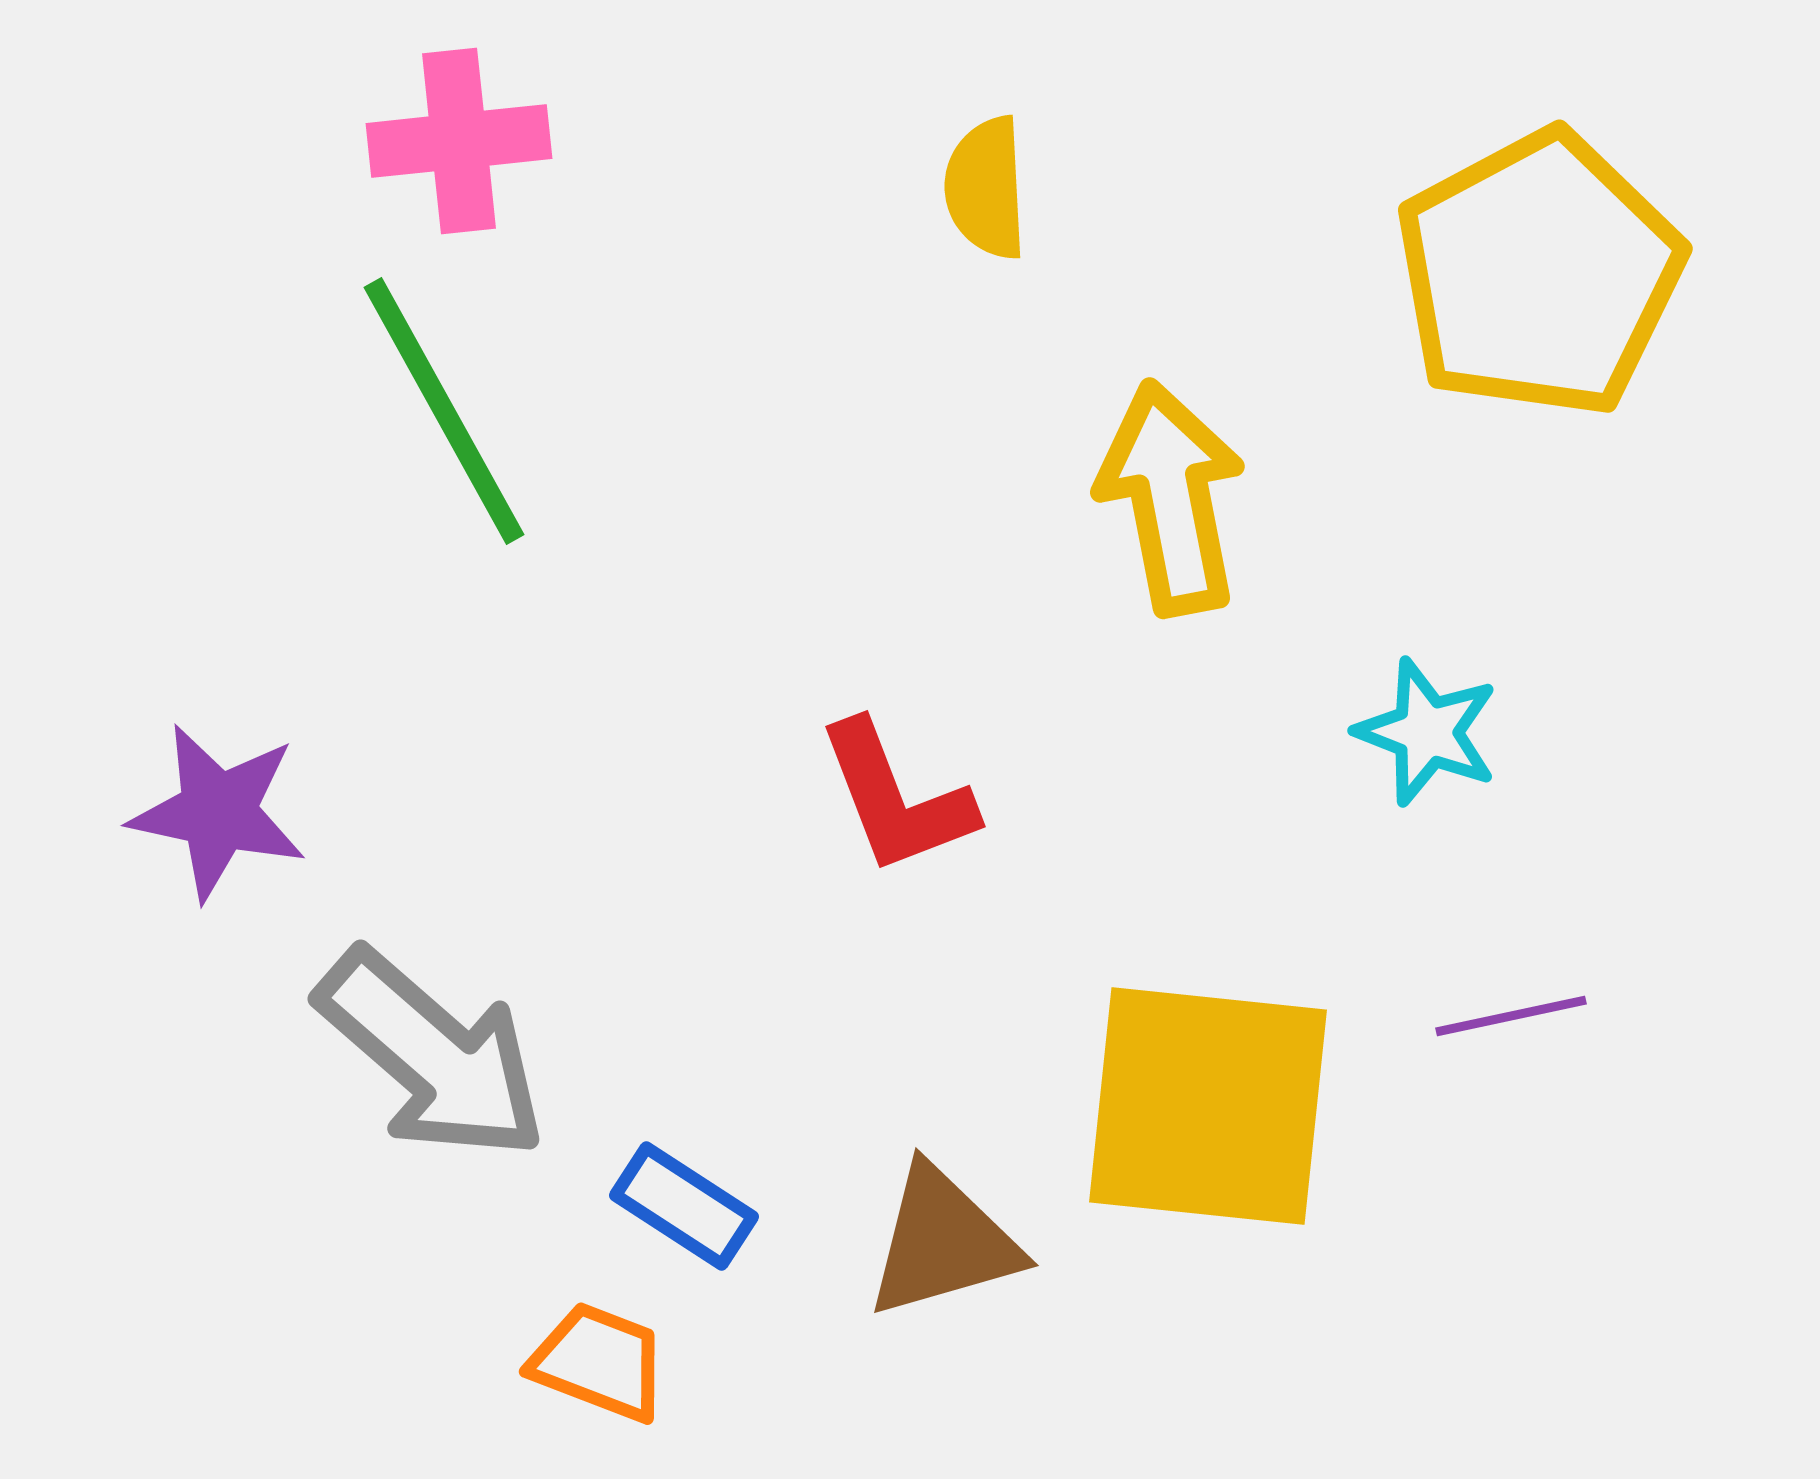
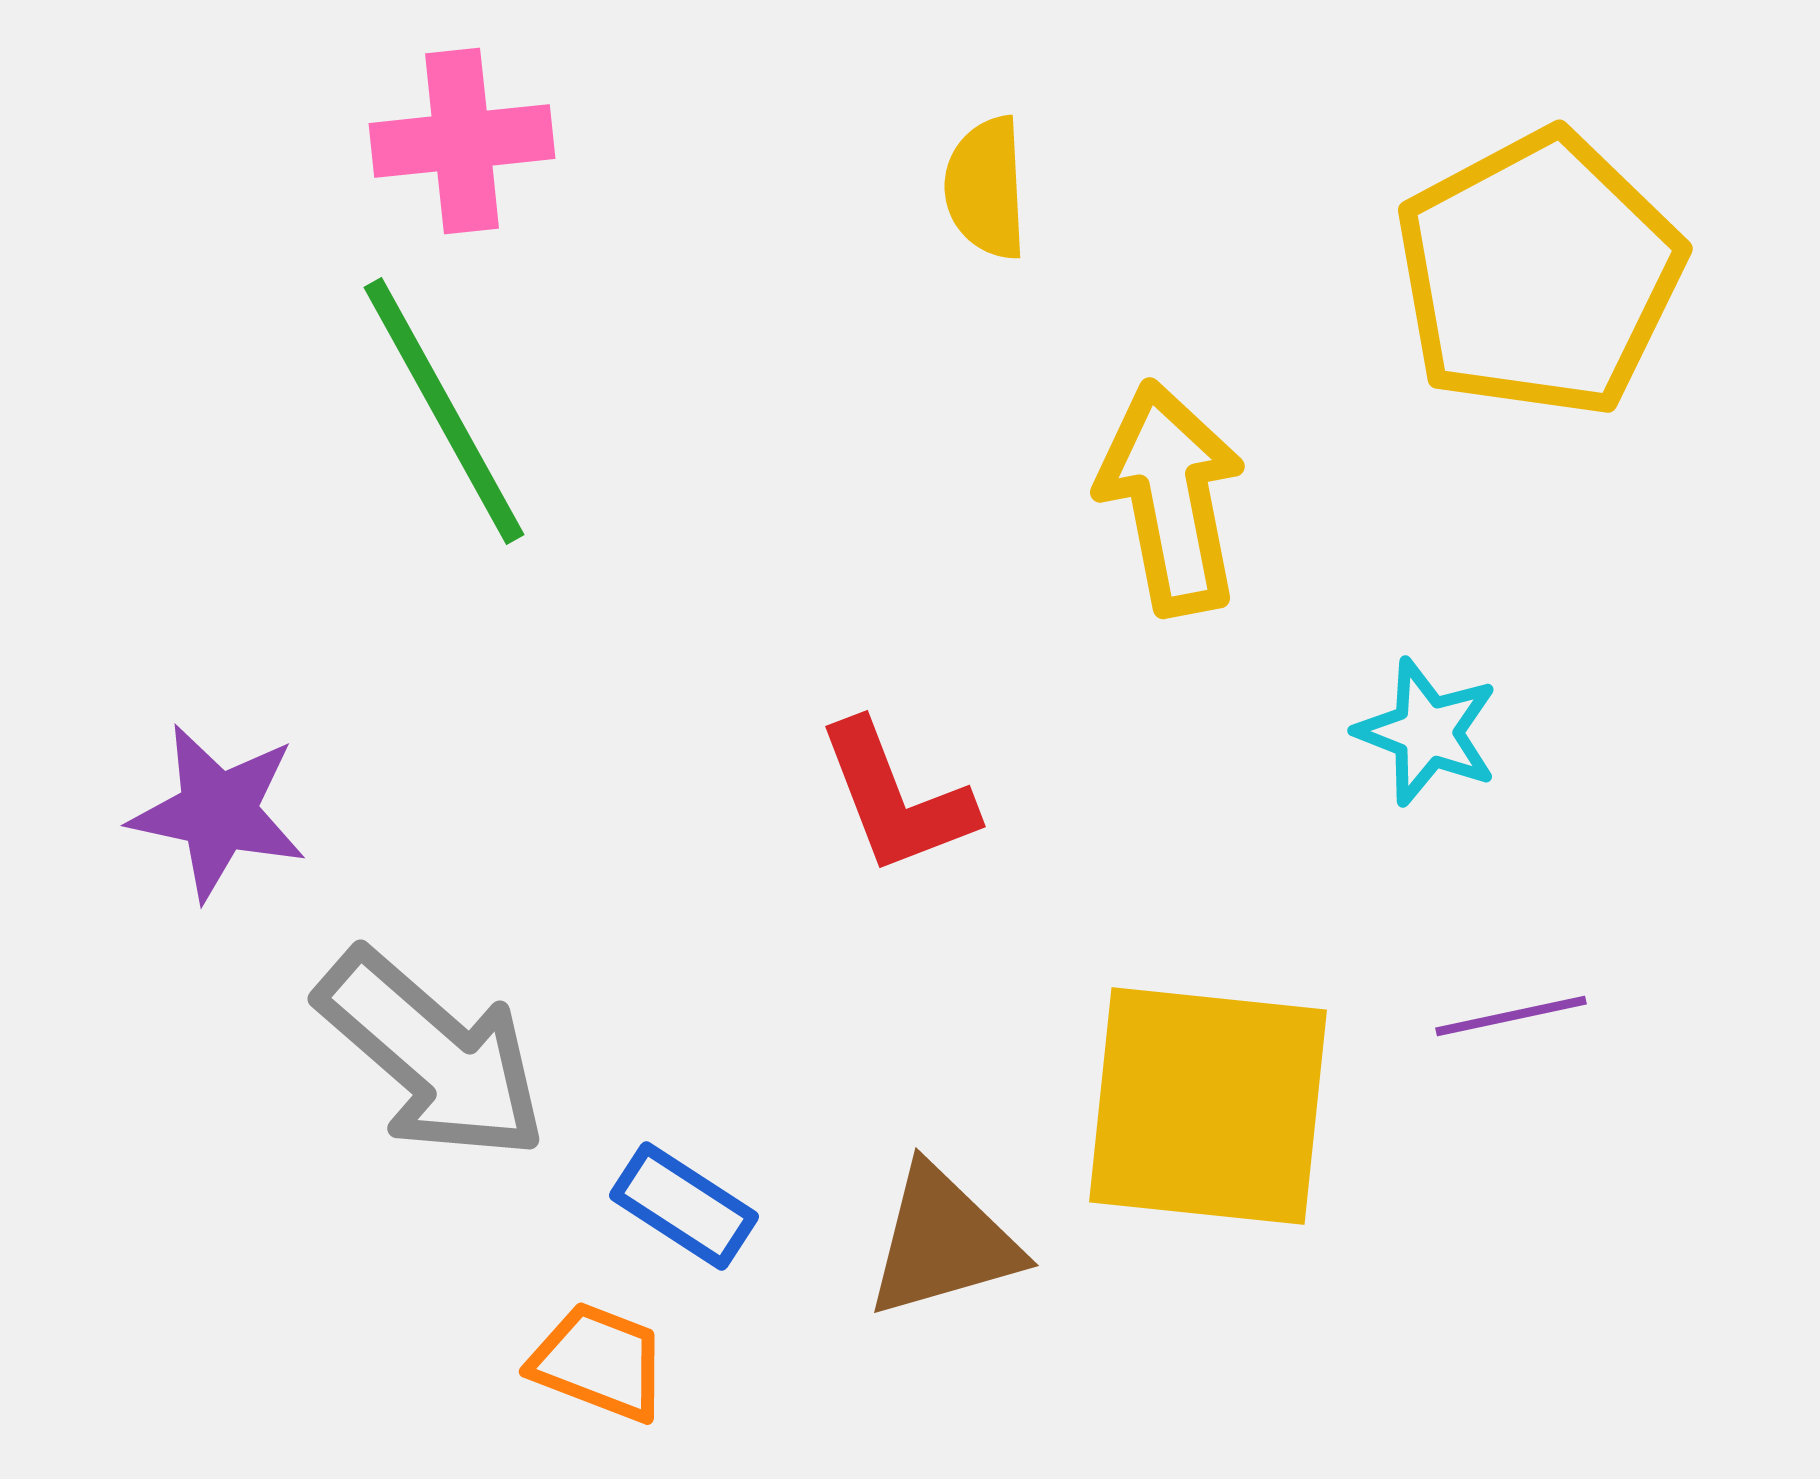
pink cross: moved 3 px right
